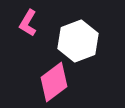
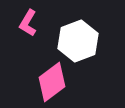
pink diamond: moved 2 px left
